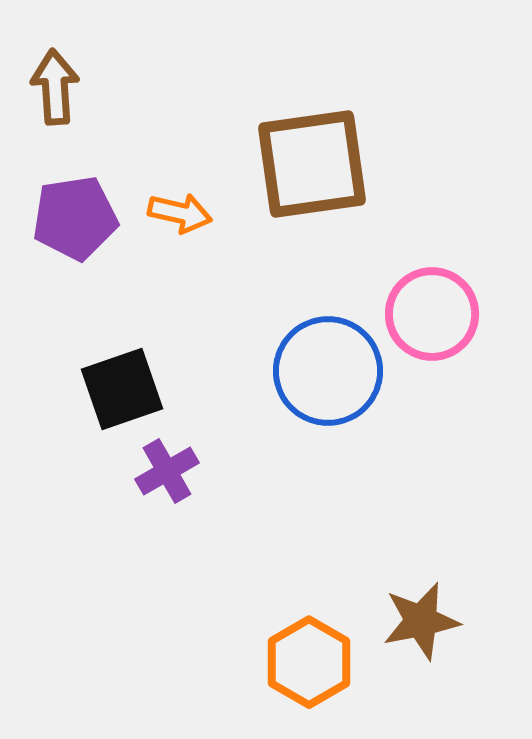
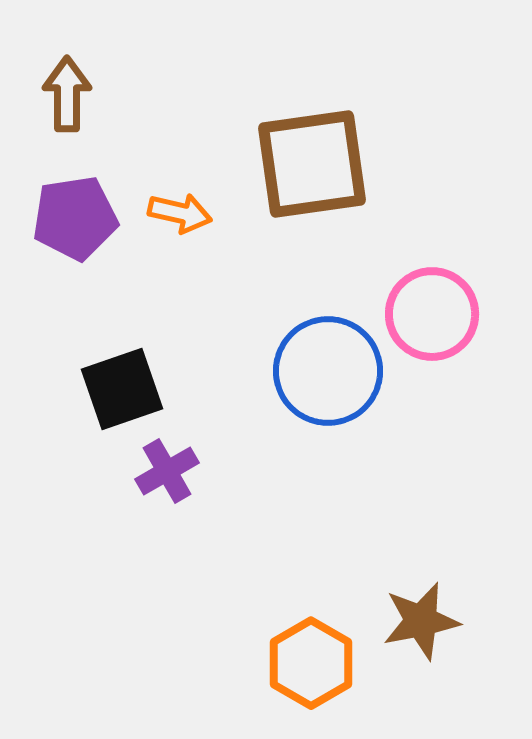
brown arrow: moved 12 px right, 7 px down; rotated 4 degrees clockwise
orange hexagon: moved 2 px right, 1 px down
